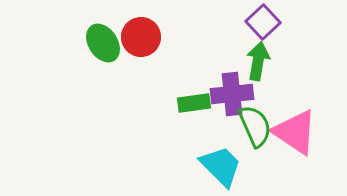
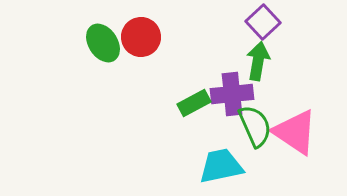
green rectangle: rotated 20 degrees counterclockwise
cyan trapezoid: rotated 57 degrees counterclockwise
